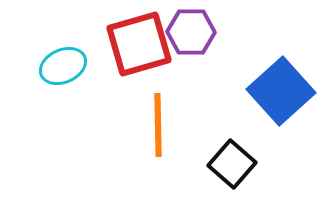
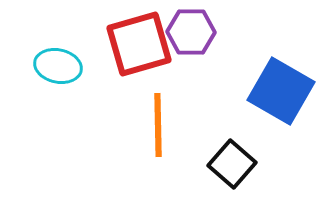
cyan ellipse: moved 5 px left; rotated 36 degrees clockwise
blue square: rotated 18 degrees counterclockwise
